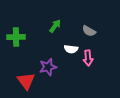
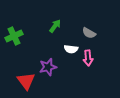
gray semicircle: moved 2 px down
green cross: moved 2 px left, 1 px up; rotated 24 degrees counterclockwise
